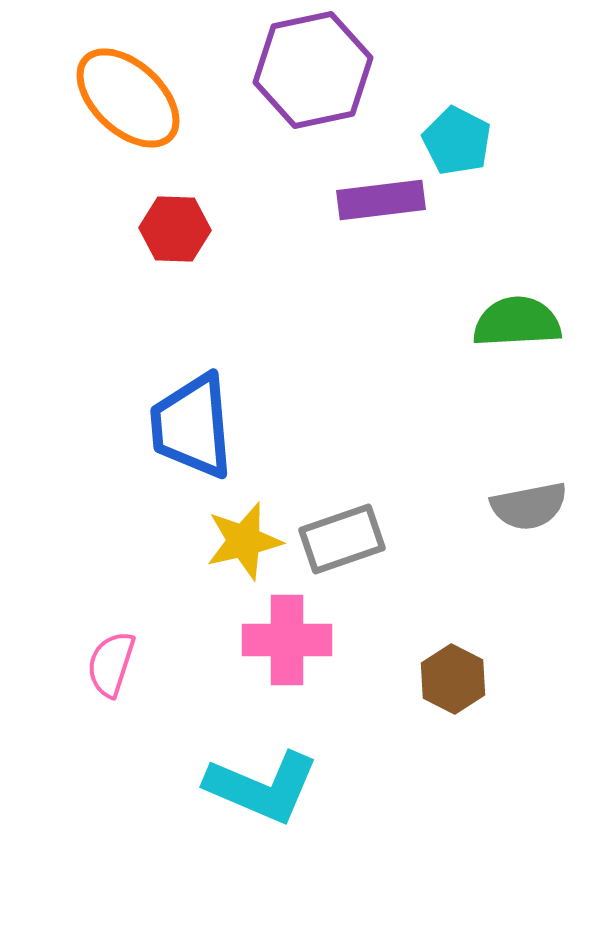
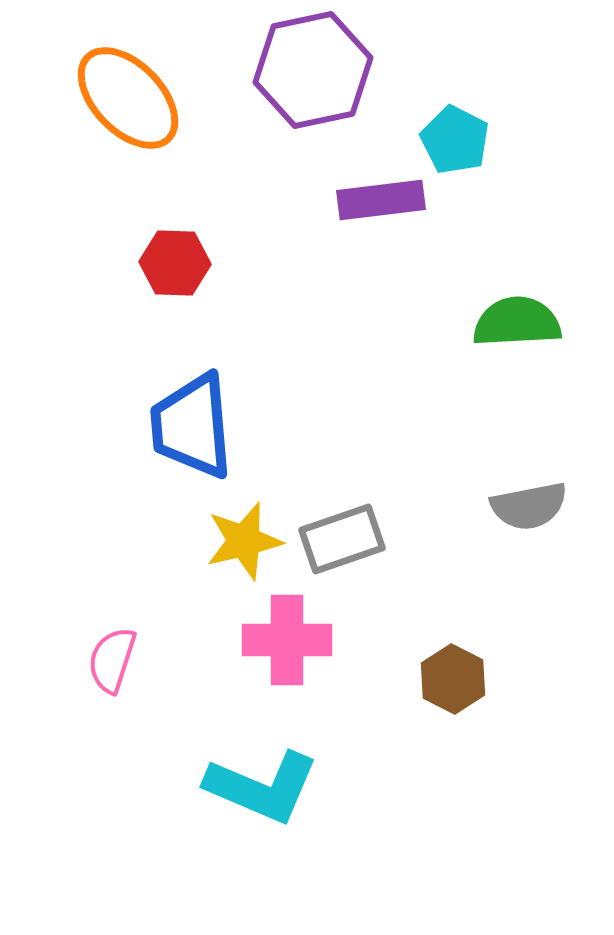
orange ellipse: rotated 3 degrees clockwise
cyan pentagon: moved 2 px left, 1 px up
red hexagon: moved 34 px down
pink semicircle: moved 1 px right, 4 px up
